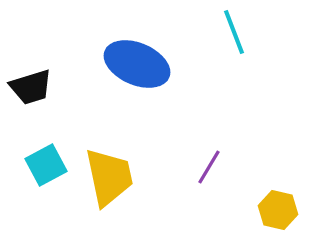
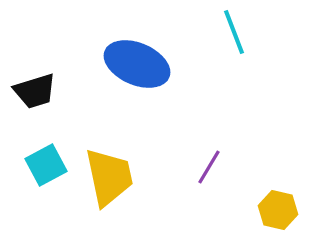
black trapezoid: moved 4 px right, 4 px down
